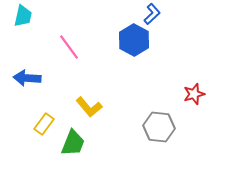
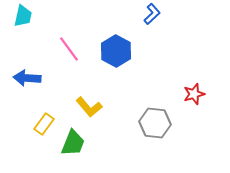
blue hexagon: moved 18 px left, 11 px down
pink line: moved 2 px down
gray hexagon: moved 4 px left, 4 px up
